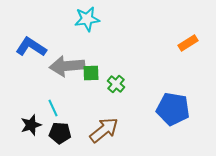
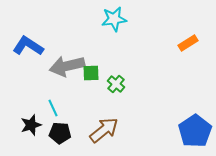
cyan star: moved 27 px right
blue L-shape: moved 3 px left, 1 px up
gray arrow: rotated 8 degrees counterclockwise
blue pentagon: moved 22 px right, 22 px down; rotated 28 degrees clockwise
